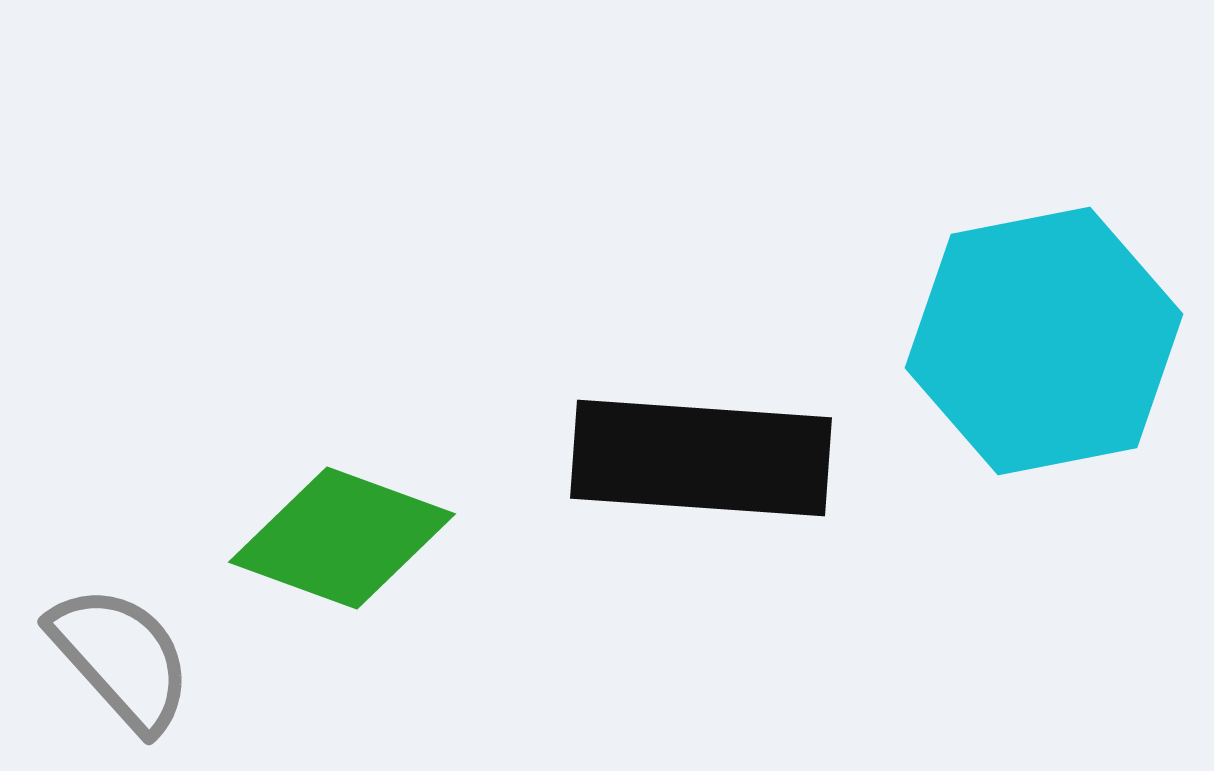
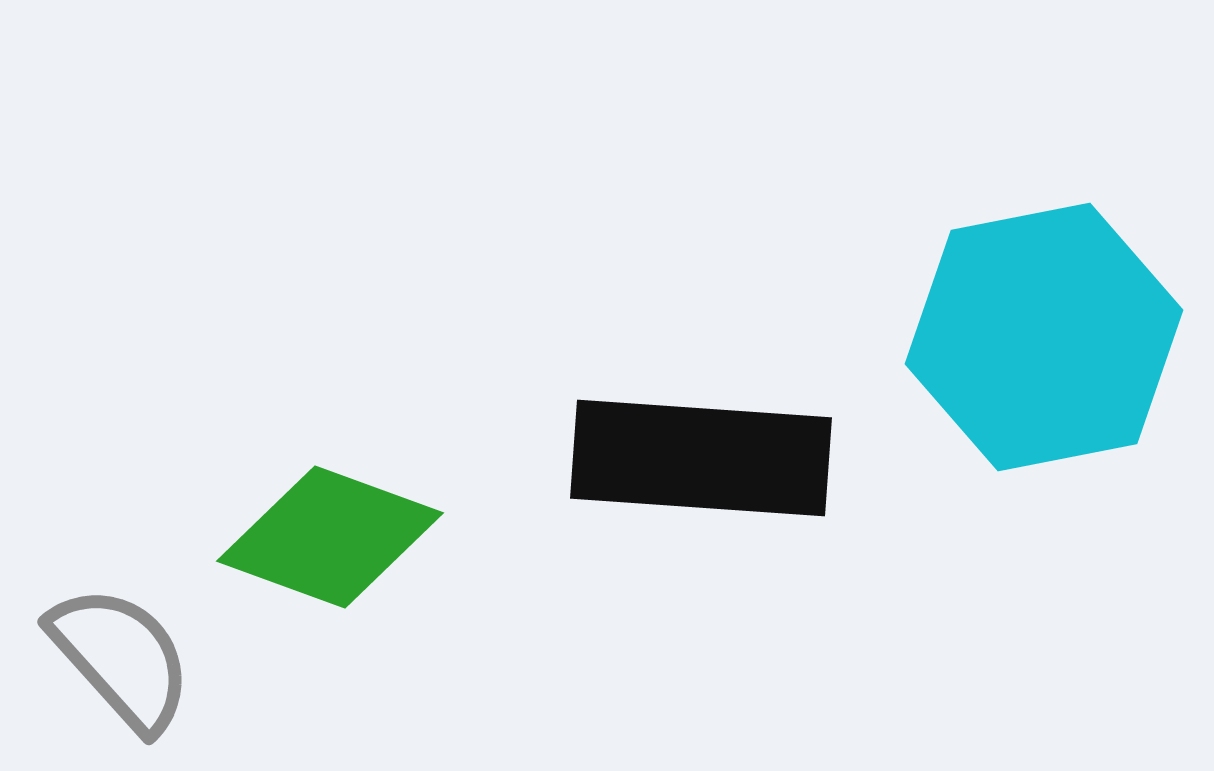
cyan hexagon: moved 4 px up
green diamond: moved 12 px left, 1 px up
